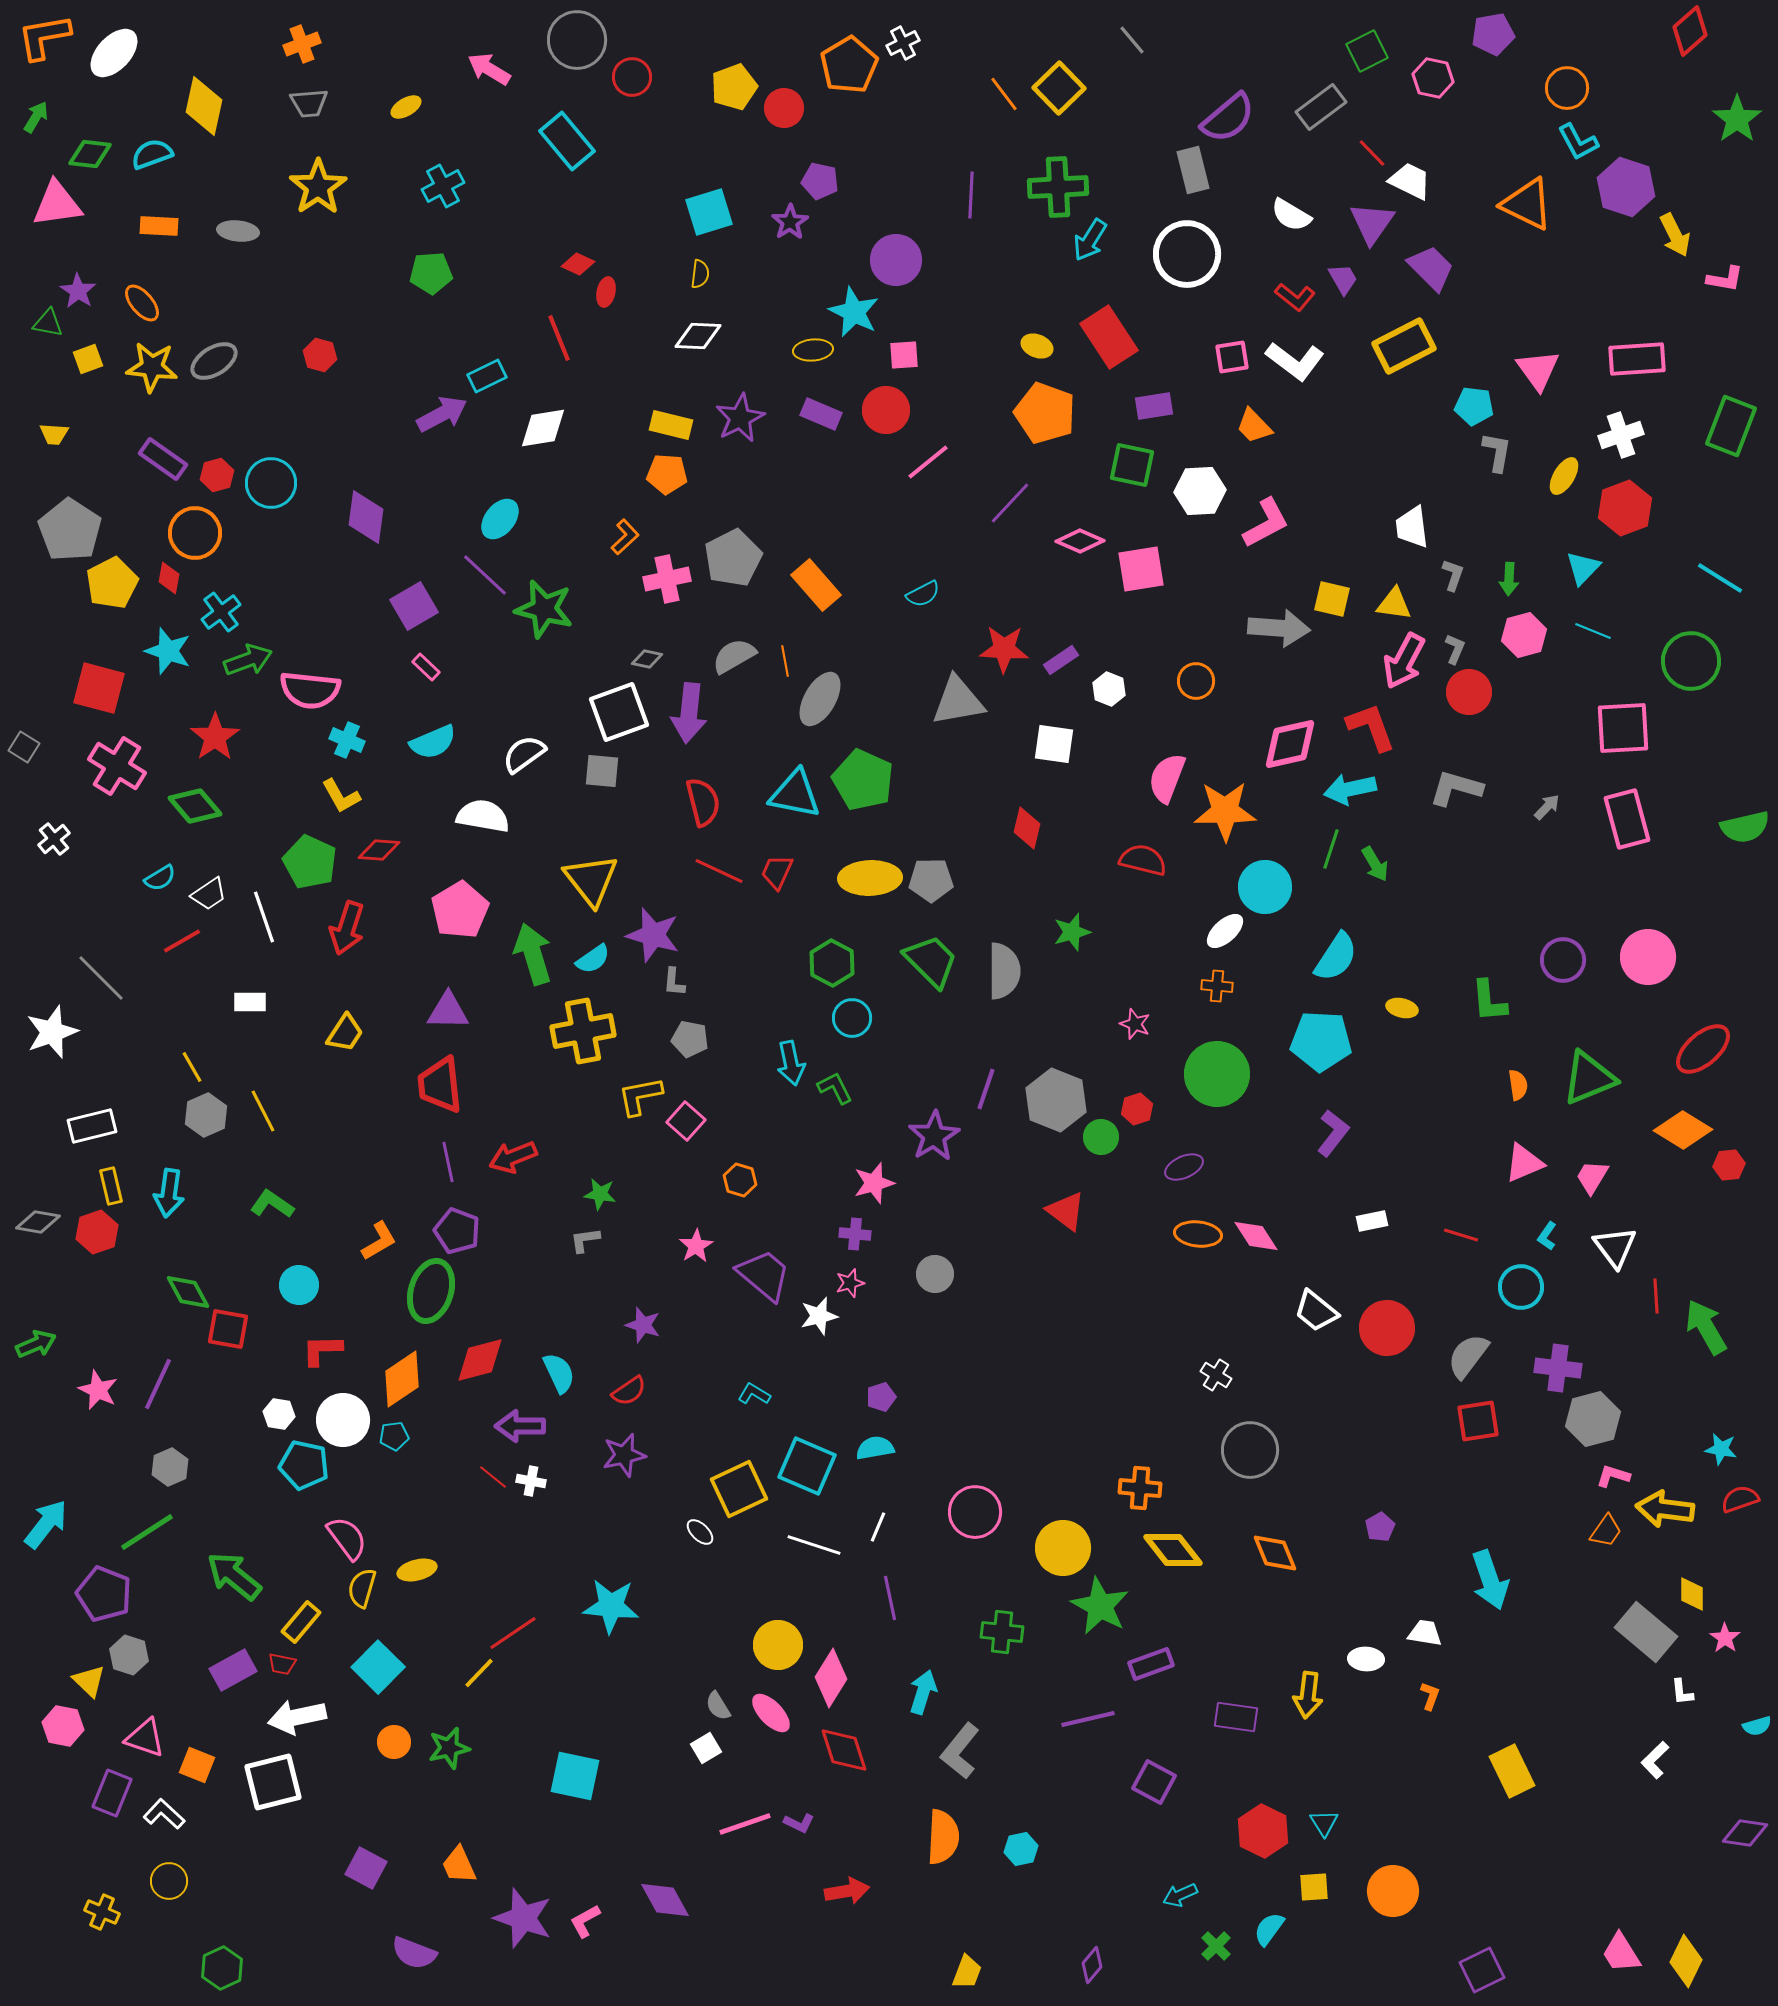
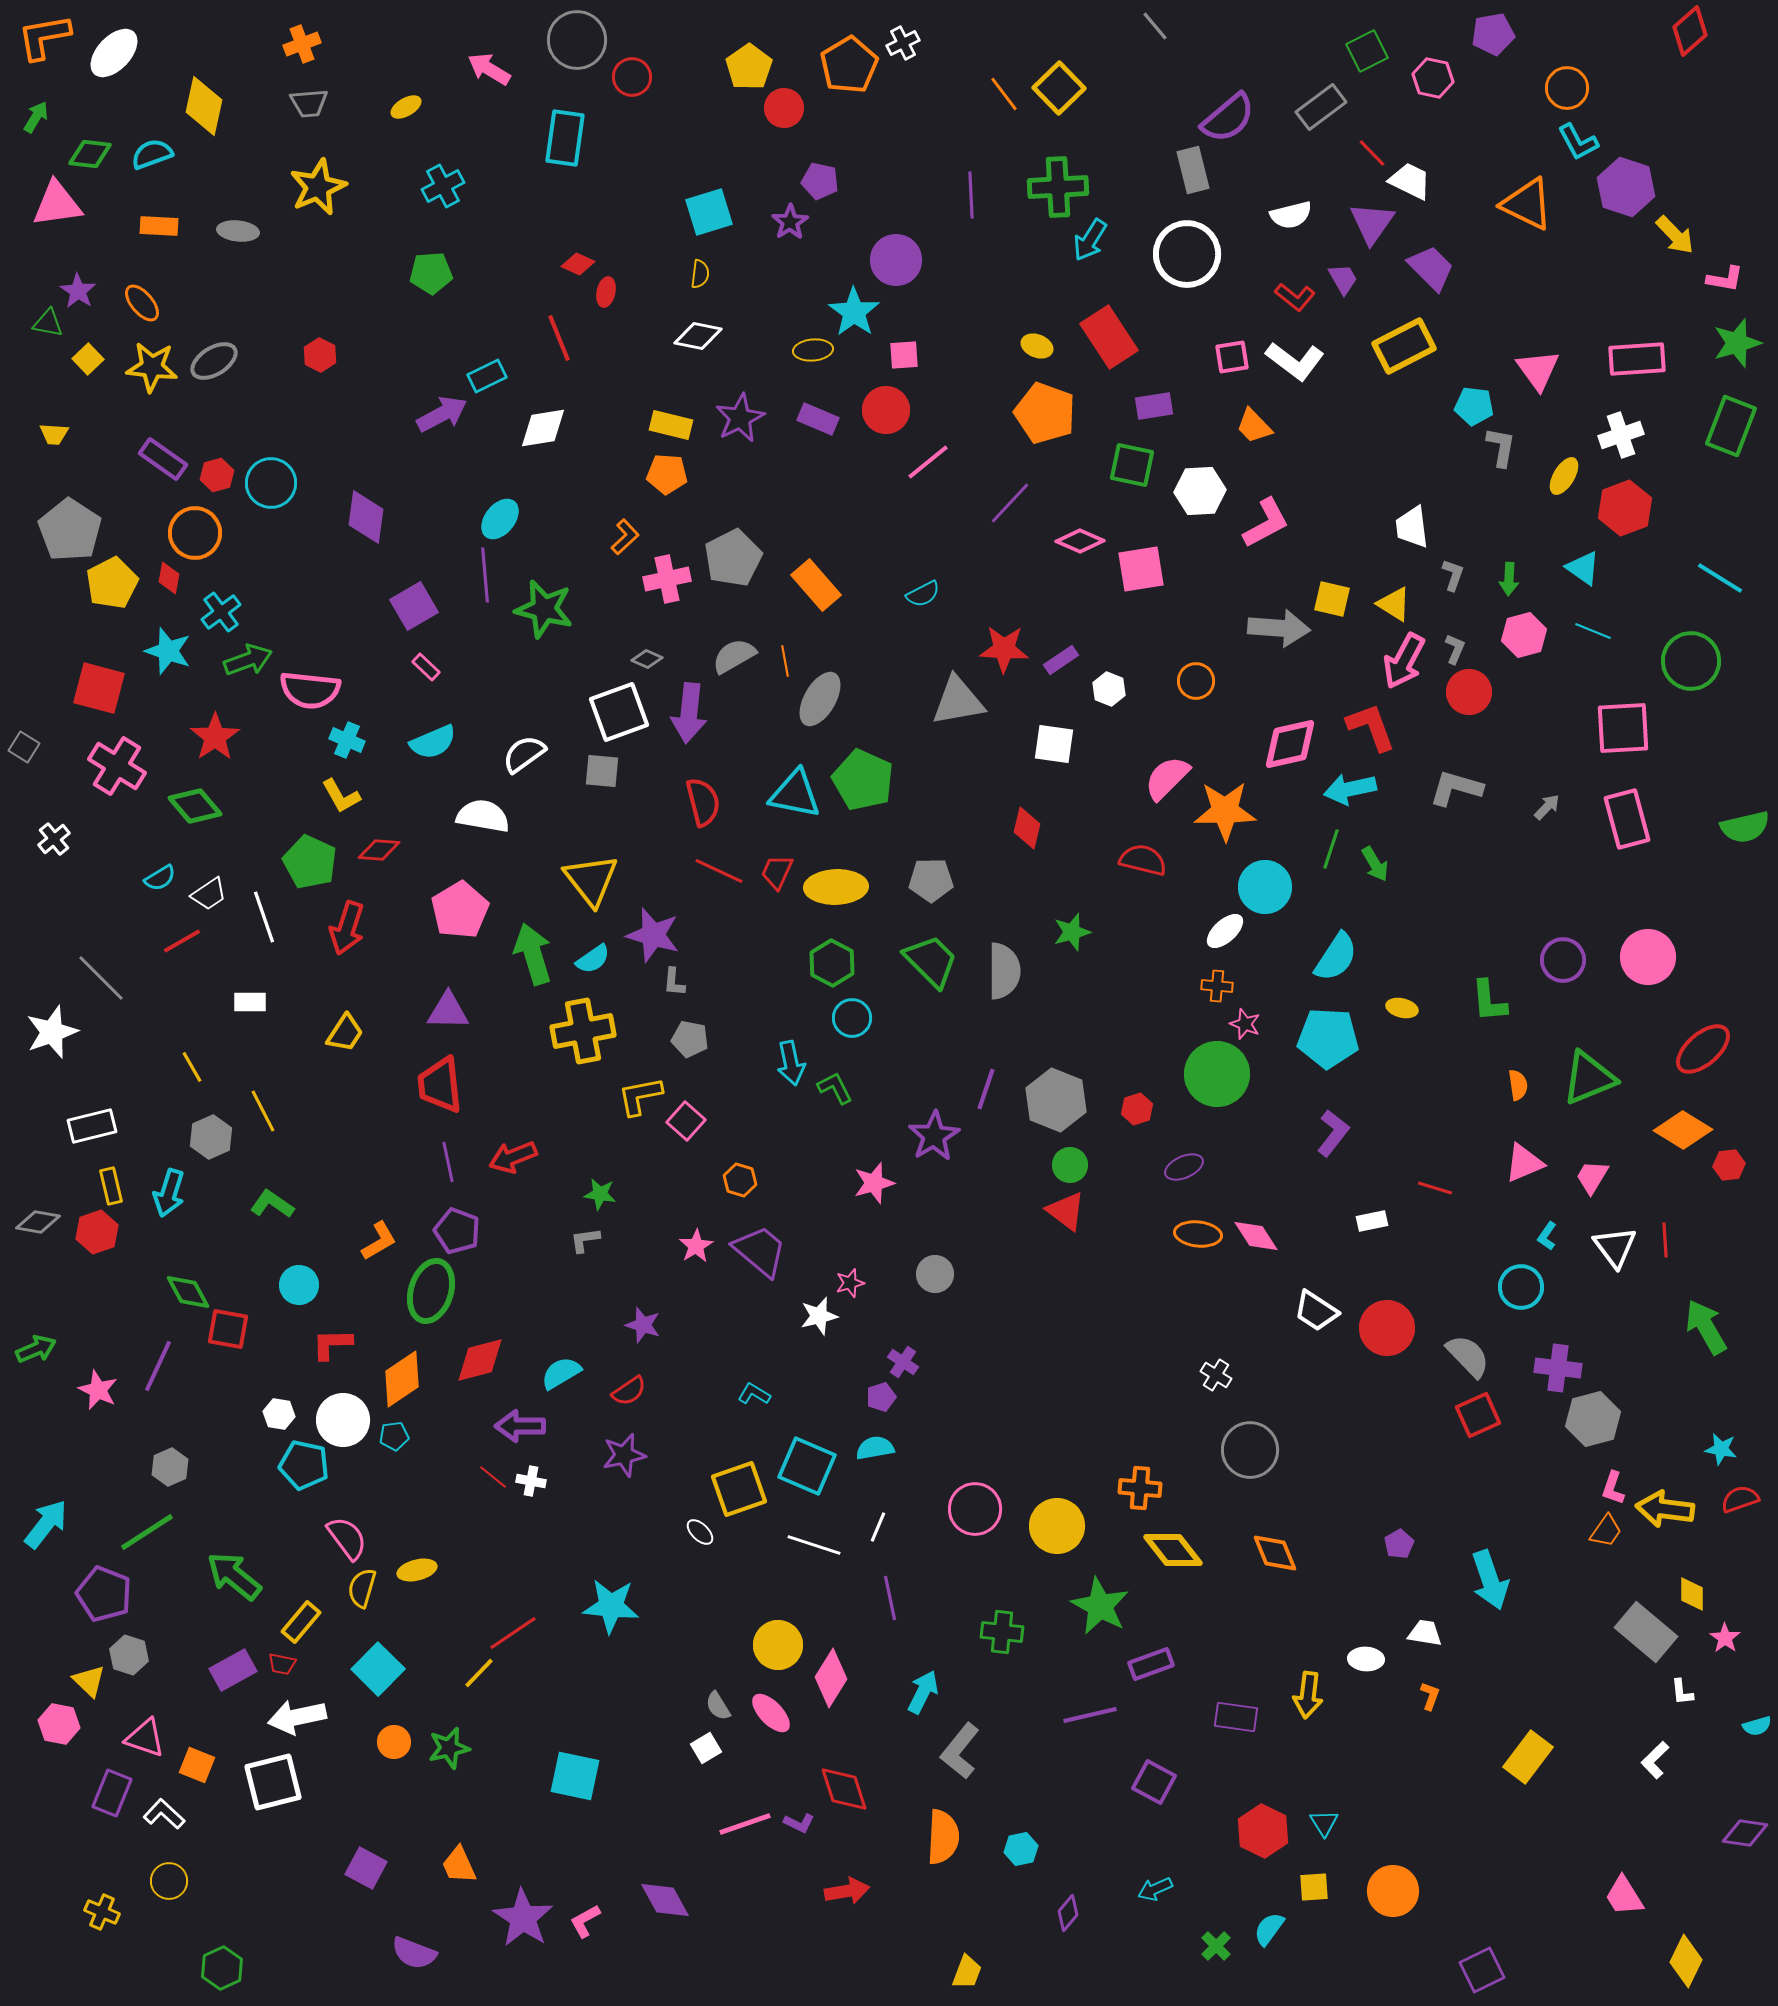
gray line at (1132, 40): moved 23 px right, 14 px up
yellow pentagon at (734, 87): moved 15 px right, 20 px up; rotated 15 degrees counterclockwise
green star at (1737, 119): moved 224 px down; rotated 18 degrees clockwise
cyan rectangle at (567, 141): moved 2 px left, 3 px up; rotated 48 degrees clockwise
yellow star at (318, 187): rotated 10 degrees clockwise
purple line at (971, 195): rotated 6 degrees counterclockwise
white semicircle at (1291, 215): rotated 45 degrees counterclockwise
yellow arrow at (1675, 235): rotated 18 degrees counterclockwise
cyan star at (854, 312): rotated 9 degrees clockwise
white diamond at (698, 336): rotated 9 degrees clockwise
red hexagon at (320, 355): rotated 12 degrees clockwise
yellow square at (88, 359): rotated 24 degrees counterclockwise
purple rectangle at (821, 414): moved 3 px left, 5 px down
gray L-shape at (1497, 452): moved 4 px right, 5 px up
cyan triangle at (1583, 568): rotated 39 degrees counterclockwise
purple line at (485, 575): rotated 42 degrees clockwise
yellow triangle at (1394, 604): rotated 24 degrees clockwise
gray diamond at (647, 659): rotated 12 degrees clockwise
pink semicircle at (1167, 778): rotated 24 degrees clockwise
yellow ellipse at (870, 878): moved 34 px left, 9 px down
pink star at (1135, 1024): moved 110 px right
cyan pentagon at (1321, 1041): moved 7 px right, 3 px up
gray hexagon at (206, 1115): moved 5 px right, 22 px down
green circle at (1101, 1137): moved 31 px left, 28 px down
cyan arrow at (169, 1193): rotated 9 degrees clockwise
purple cross at (855, 1234): moved 48 px right, 128 px down; rotated 28 degrees clockwise
red line at (1461, 1235): moved 26 px left, 47 px up
purple trapezoid at (764, 1275): moved 4 px left, 24 px up
red line at (1656, 1296): moved 9 px right, 56 px up
white trapezoid at (1316, 1311): rotated 6 degrees counterclockwise
green arrow at (36, 1344): moved 5 px down
red L-shape at (322, 1350): moved 10 px right, 6 px up
gray semicircle at (1468, 1356): rotated 99 degrees clockwise
cyan semicircle at (559, 1373): moved 2 px right; rotated 96 degrees counterclockwise
purple line at (158, 1384): moved 18 px up
red square at (1478, 1421): moved 6 px up; rotated 15 degrees counterclockwise
pink L-shape at (1613, 1476): moved 12 px down; rotated 88 degrees counterclockwise
yellow square at (739, 1489): rotated 6 degrees clockwise
pink circle at (975, 1512): moved 3 px up
purple pentagon at (1380, 1527): moved 19 px right, 17 px down
yellow circle at (1063, 1548): moved 6 px left, 22 px up
cyan square at (378, 1667): moved 2 px down
cyan arrow at (923, 1692): rotated 9 degrees clockwise
purple line at (1088, 1719): moved 2 px right, 4 px up
pink hexagon at (63, 1726): moved 4 px left, 2 px up
red diamond at (844, 1750): moved 39 px down
yellow rectangle at (1512, 1771): moved 16 px right, 14 px up; rotated 63 degrees clockwise
cyan arrow at (1180, 1895): moved 25 px left, 6 px up
purple star at (523, 1918): rotated 14 degrees clockwise
pink trapezoid at (1621, 1953): moved 3 px right, 57 px up
purple diamond at (1092, 1965): moved 24 px left, 52 px up
